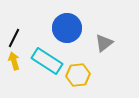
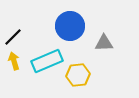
blue circle: moved 3 px right, 2 px up
black line: moved 1 px left, 1 px up; rotated 18 degrees clockwise
gray triangle: rotated 36 degrees clockwise
cyan rectangle: rotated 56 degrees counterclockwise
